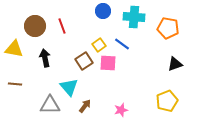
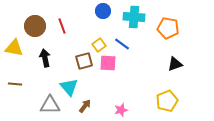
yellow triangle: moved 1 px up
brown square: rotated 18 degrees clockwise
